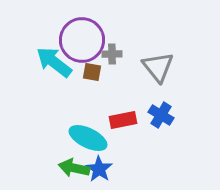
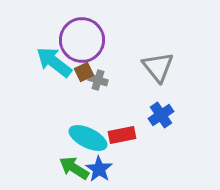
gray cross: moved 14 px left, 26 px down; rotated 18 degrees clockwise
brown square: moved 8 px left; rotated 36 degrees counterclockwise
blue cross: rotated 25 degrees clockwise
red rectangle: moved 1 px left, 15 px down
green arrow: rotated 20 degrees clockwise
